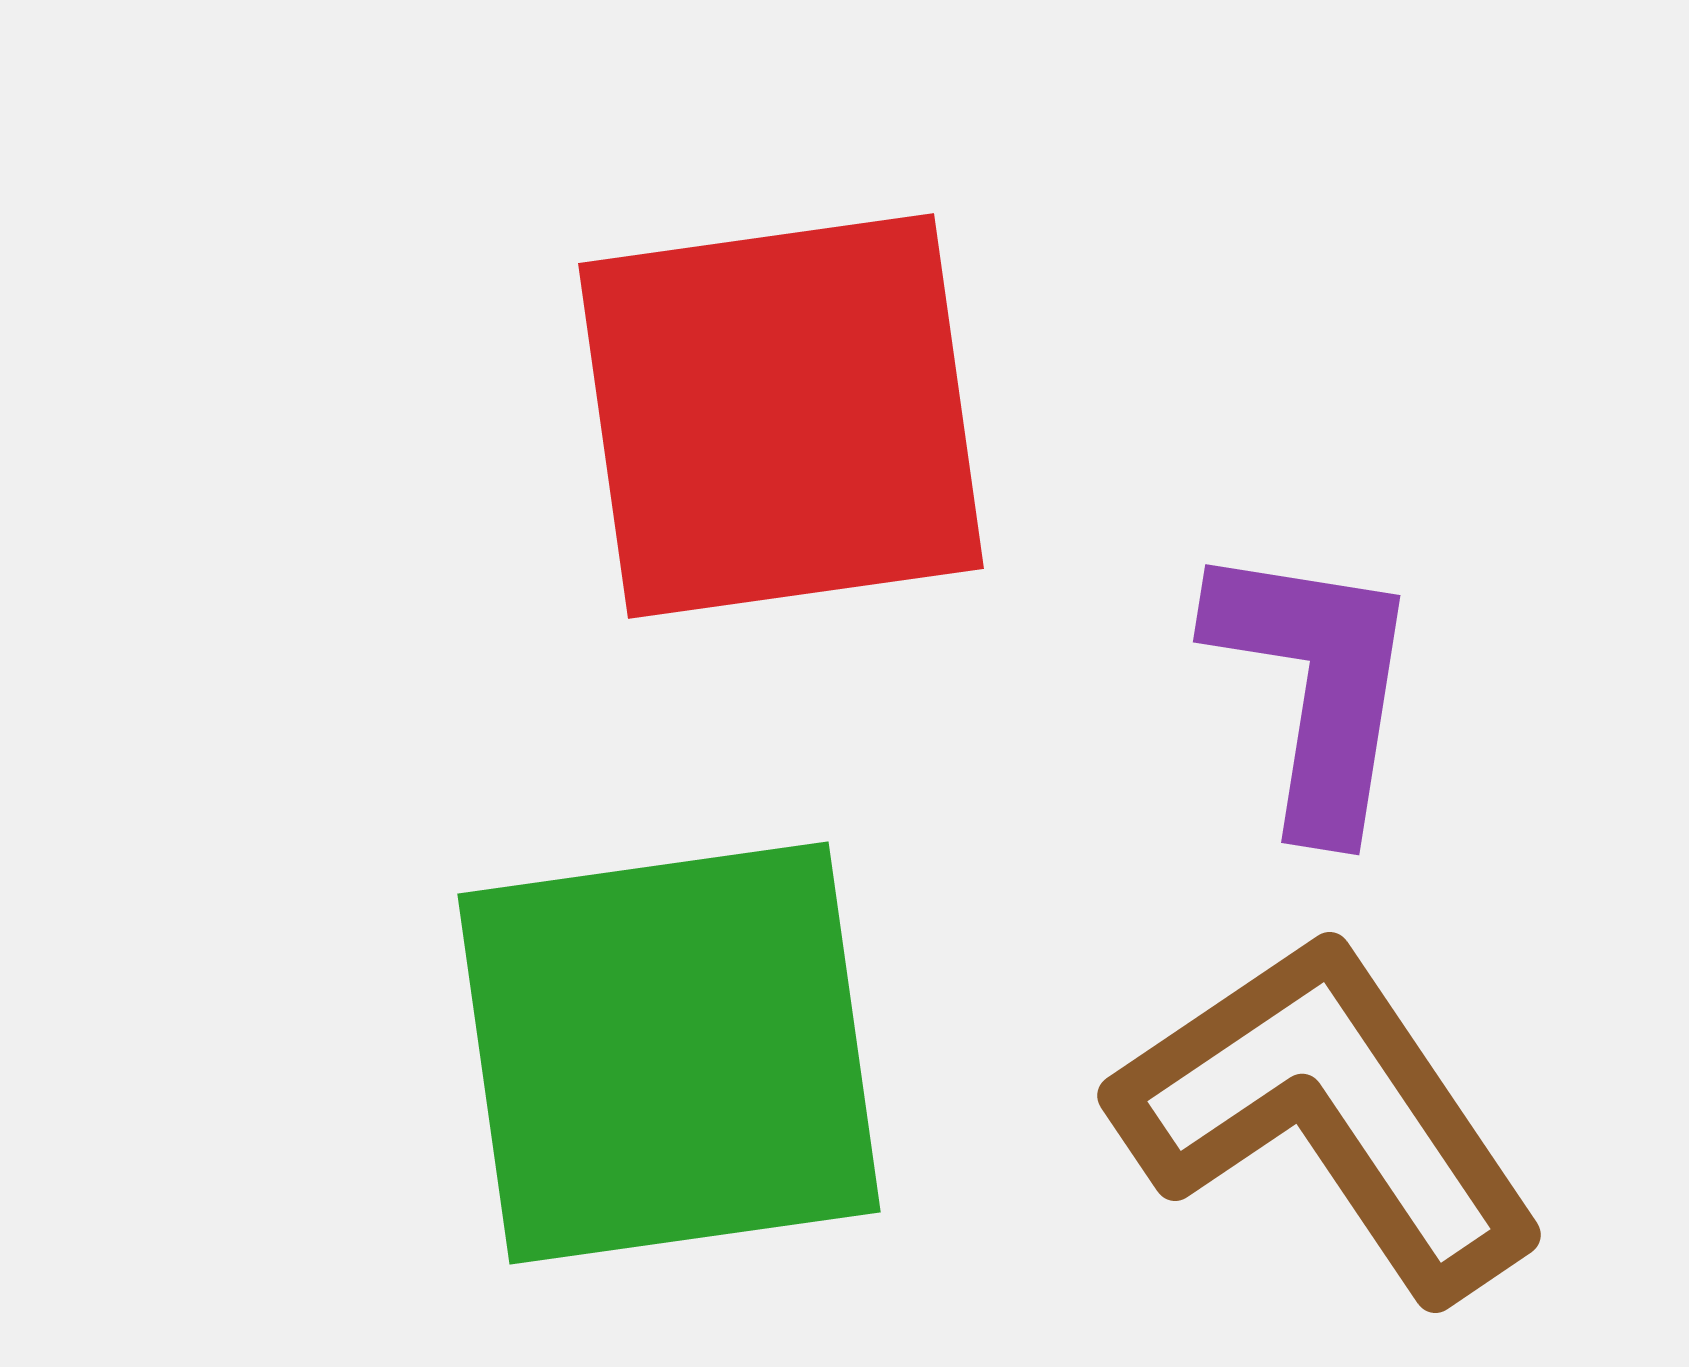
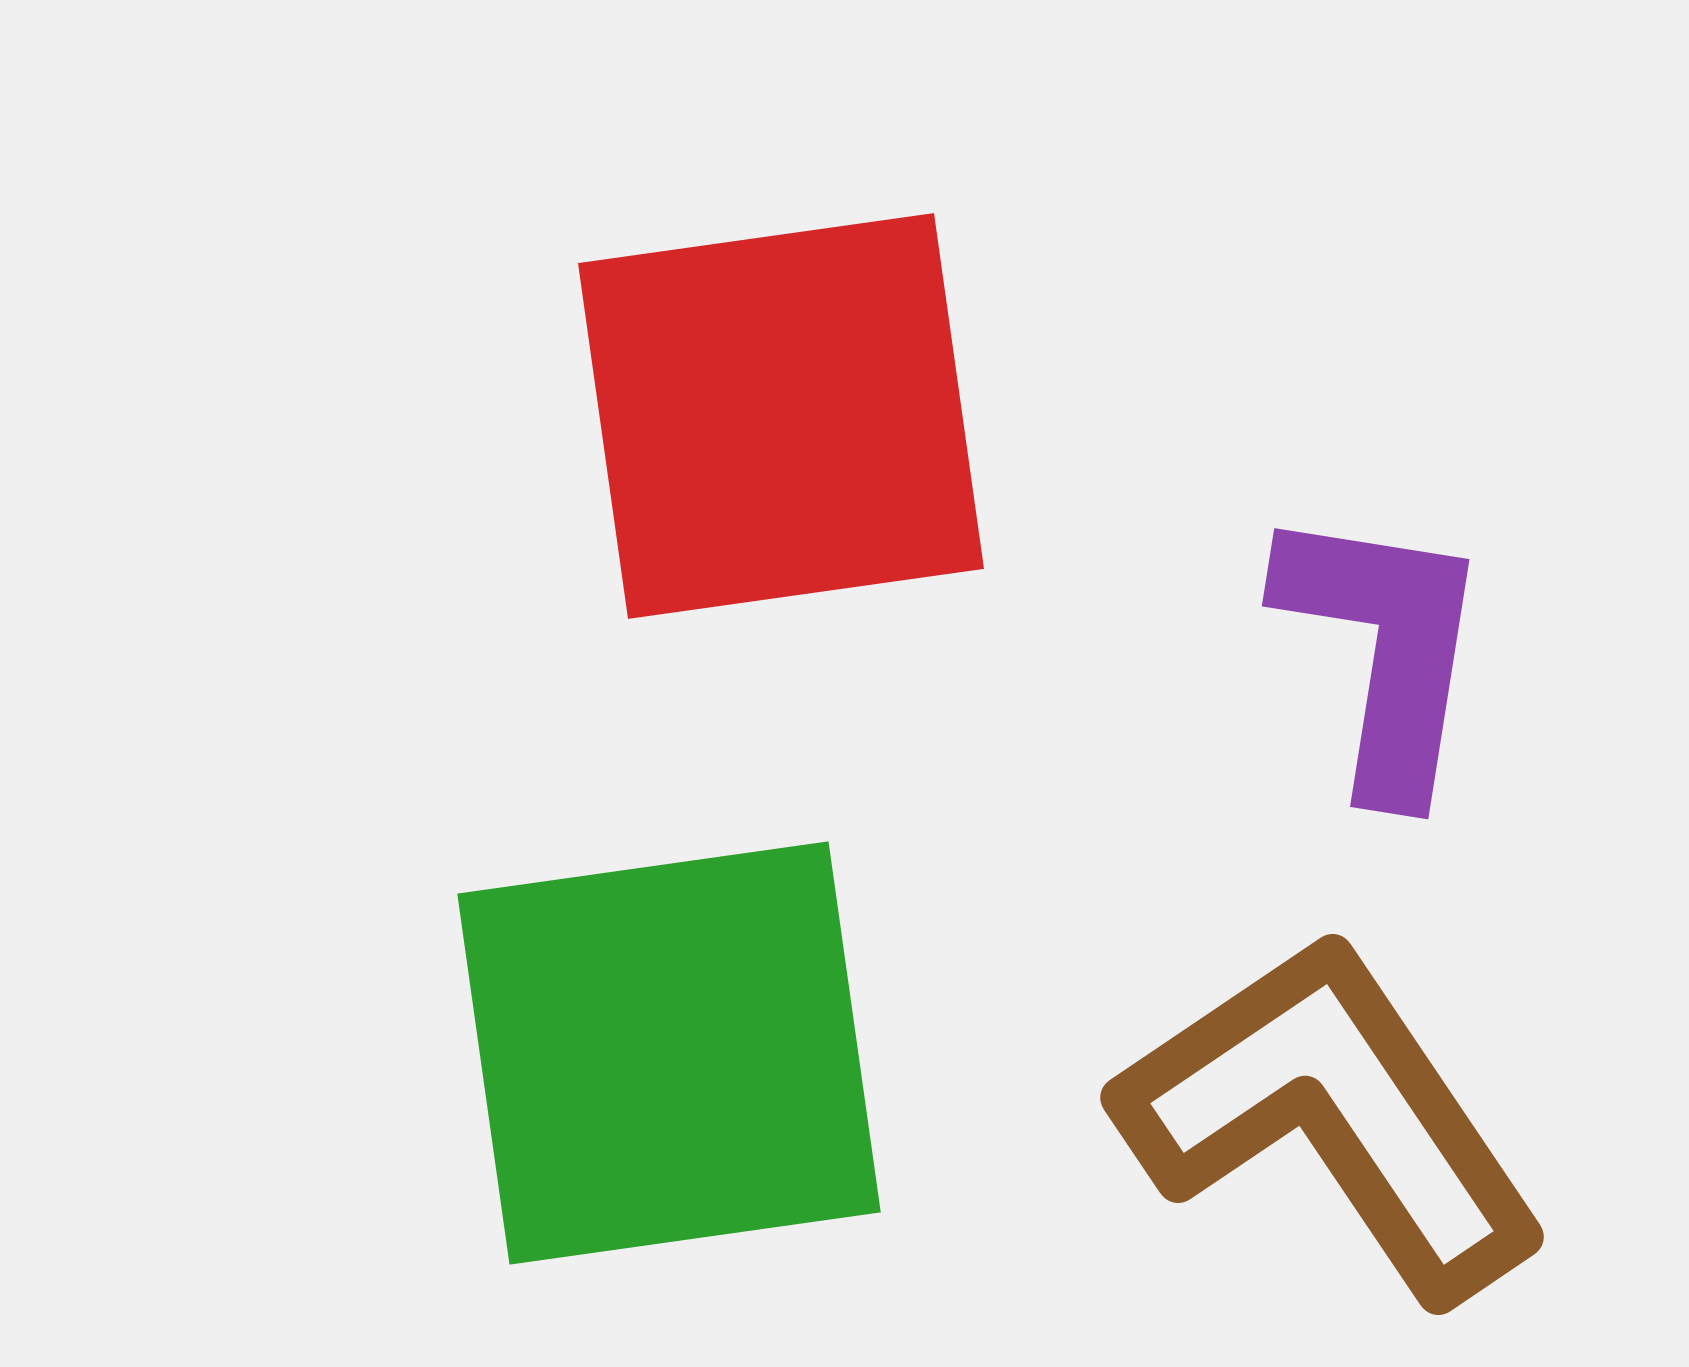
purple L-shape: moved 69 px right, 36 px up
brown L-shape: moved 3 px right, 2 px down
